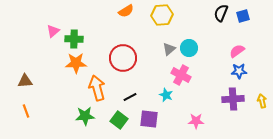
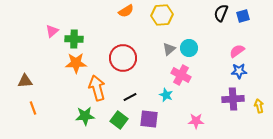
pink triangle: moved 1 px left
yellow arrow: moved 3 px left, 5 px down
orange line: moved 7 px right, 3 px up
